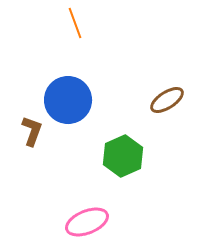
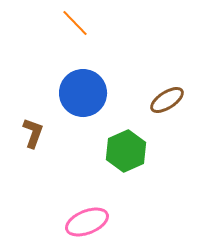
orange line: rotated 24 degrees counterclockwise
blue circle: moved 15 px right, 7 px up
brown L-shape: moved 1 px right, 2 px down
green hexagon: moved 3 px right, 5 px up
